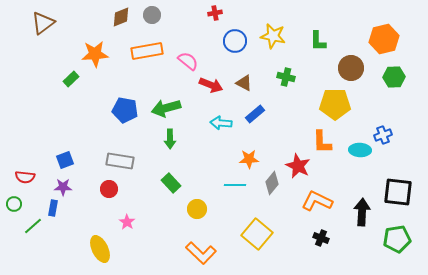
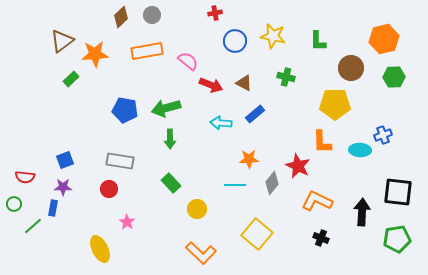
brown diamond at (121, 17): rotated 20 degrees counterclockwise
brown triangle at (43, 23): moved 19 px right, 18 px down
